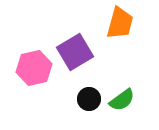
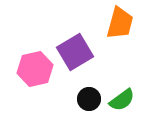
pink hexagon: moved 1 px right, 1 px down
